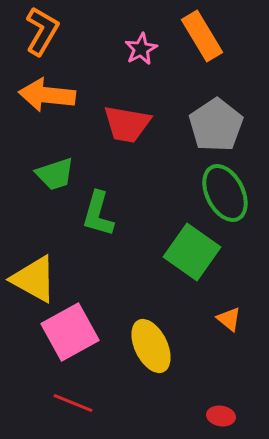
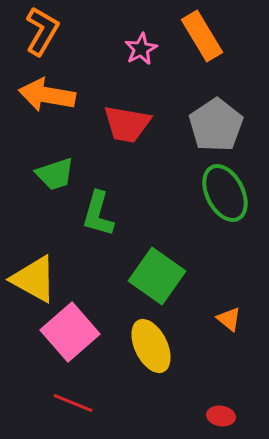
orange arrow: rotated 4 degrees clockwise
green square: moved 35 px left, 24 px down
pink square: rotated 12 degrees counterclockwise
